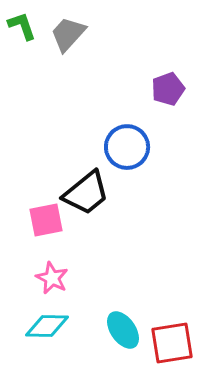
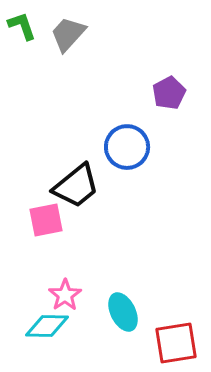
purple pentagon: moved 1 px right, 4 px down; rotated 8 degrees counterclockwise
black trapezoid: moved 10 px left, 7 px up
pink star: moved 13 px right, 17 px down; rotated 12 degrees clockwise
cyan ellipse: moved 18 px up; rotated 9 degrees clockwise
red square: moved 4 px right
